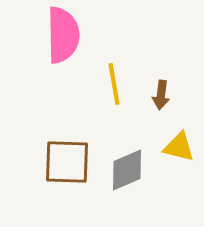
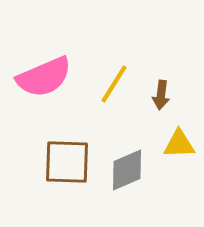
pink semicircle: moved 19 px left, 42 px down; rotated 68 degrees clockwise
yellow line: rotated 42 degrees clockwise
yellow triangle: moved 3 px up; rotated 16 degrees counterclockwise
